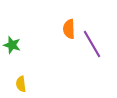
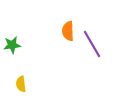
orange semicircle: moved 1 px left, 2 px down
green star: rotated 24 degrees counterclockwise
